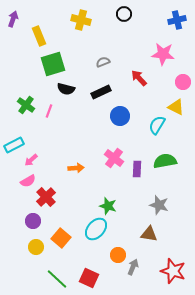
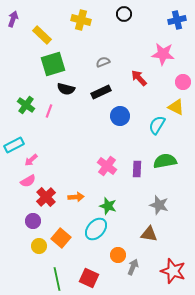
yellow rectangle: moved 3 px right, 1 px up; rotated 24 degrees counterclockwise
pink cross: moved 7 px left, 8 px down
orange arrow: moved 29 px down
yellow circle: moved 3 px right, 1 px up
green line: rotated 35 degrees clockwise
